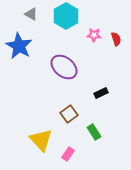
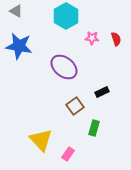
gray triangle: moved 15 px left, 3 px up
pink star: moved 2 px left, 3 px down
blue star: rotated 20 degrees counterclockwise
black rectangle: moved 1 px right, 1 px up
brown square: moved 6 px right, 8 px up
green rectangle: moved 4 px up; rotated 49 degrees clockwise
